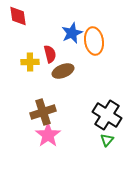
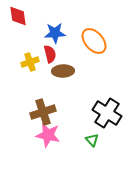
blue star: moved 17 px left; rotated 20 degrees clockwise
orange ellipse: rotated 32 degrees counterclockwise
yellow cross: rotated 18 degrees counterclockwise
brown ellipse: rotated 20 degrees clockwise
black cross: moved 2 px up
pink star: rotated 25 degrees counterclockwise
green triangle: moved 15 px left; rotated 24 degrees counterclockwise
